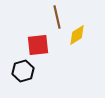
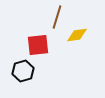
brown line: rotated 30 degrees clockwise
yellow diamond: rotated 25 degrees clockwise
